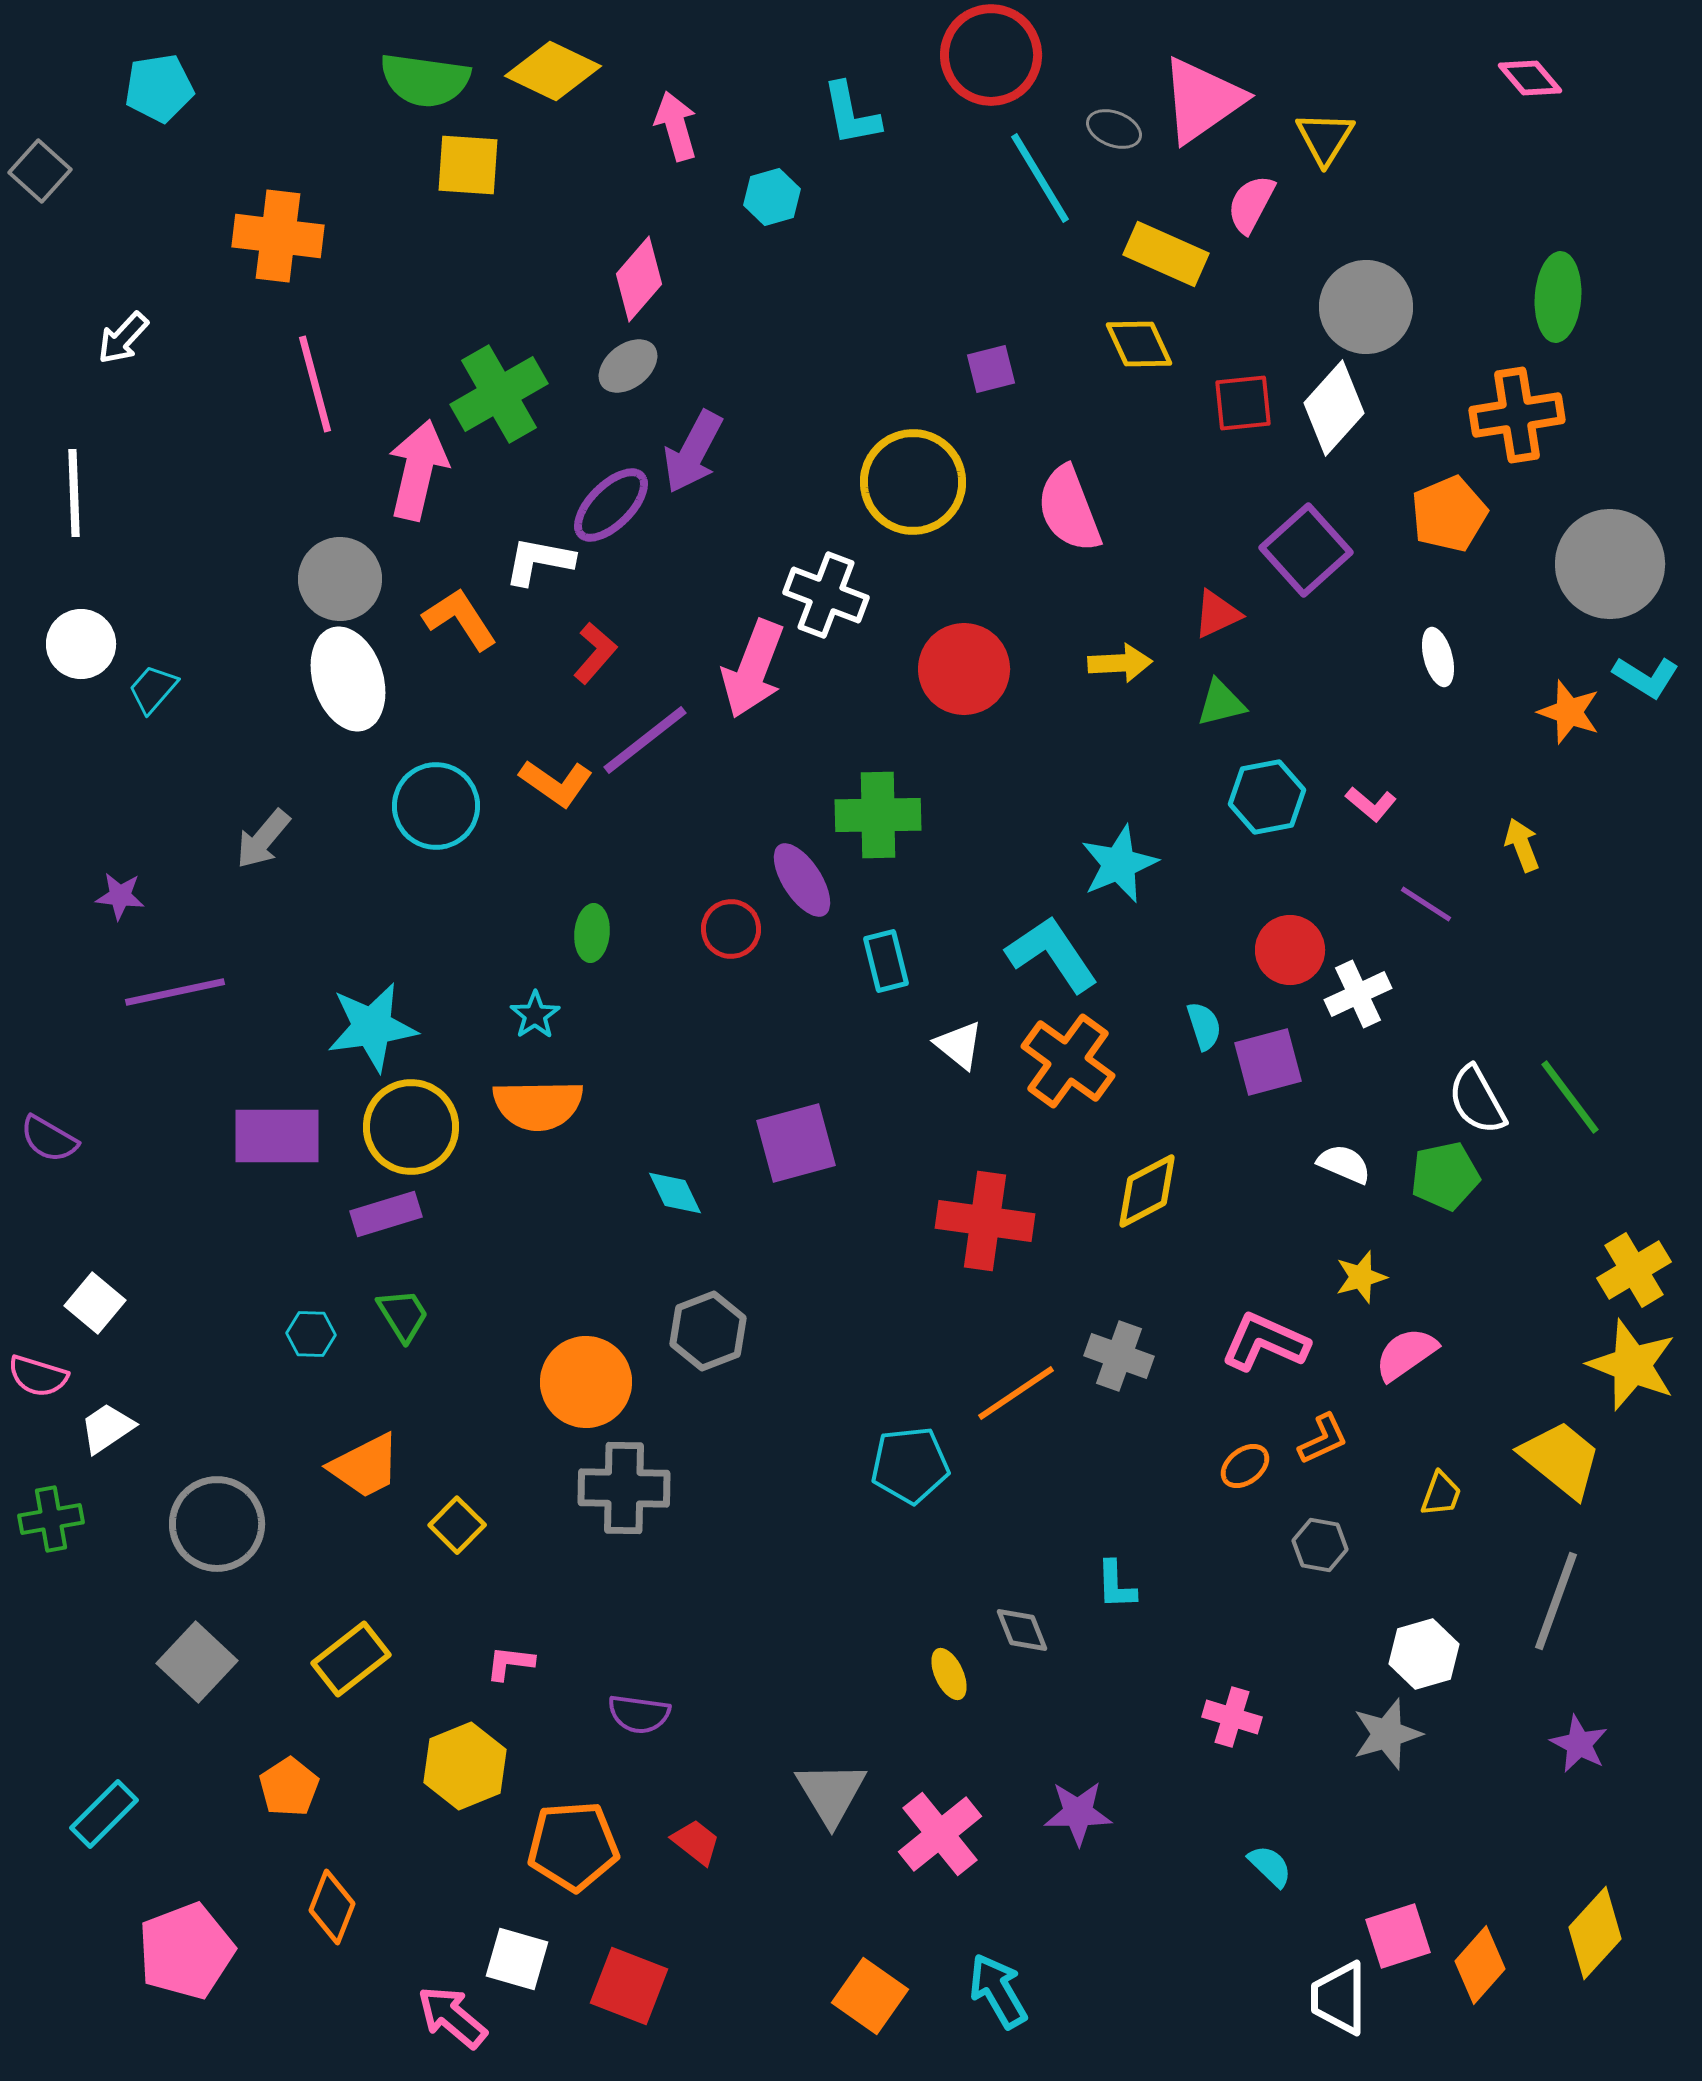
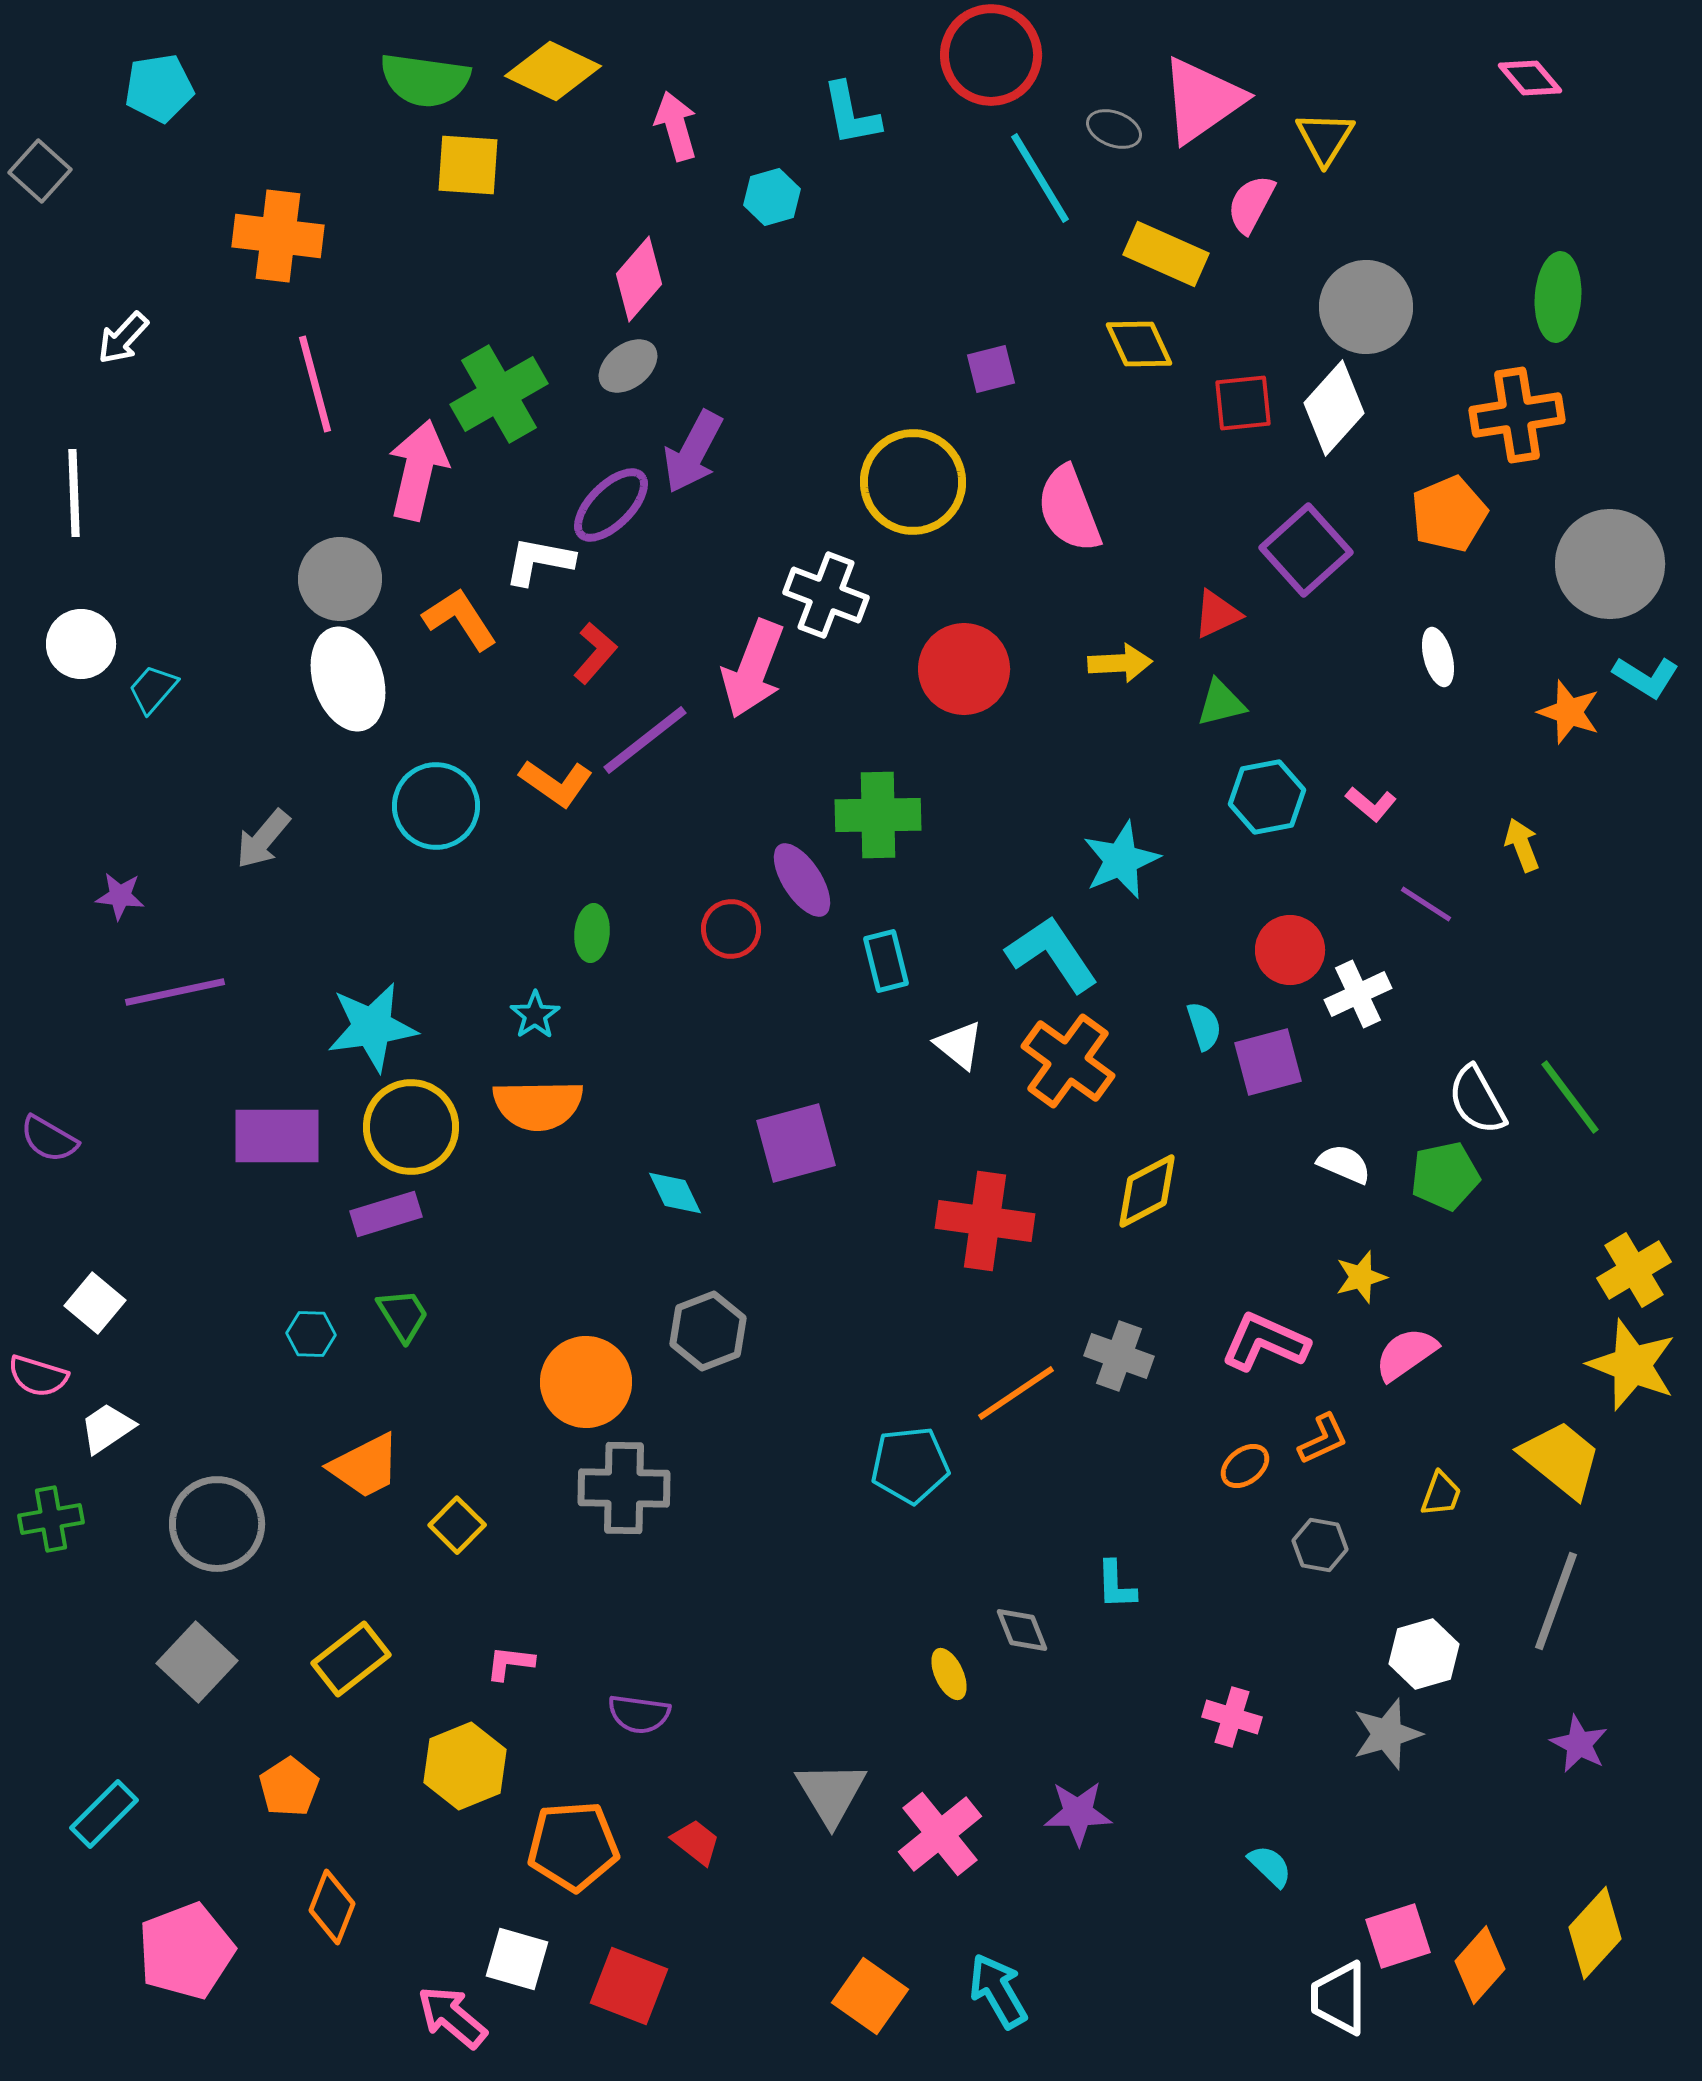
cyan star at (1119, 864): moved 2 px right, 4 px up
